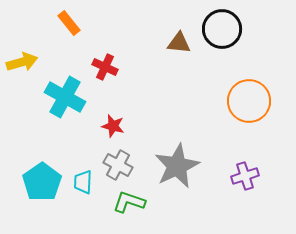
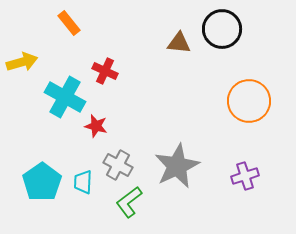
red cross: moved 4 px down
red star: moved 17 px left
green L-shape: rotated 56 degrees counterclockwise
